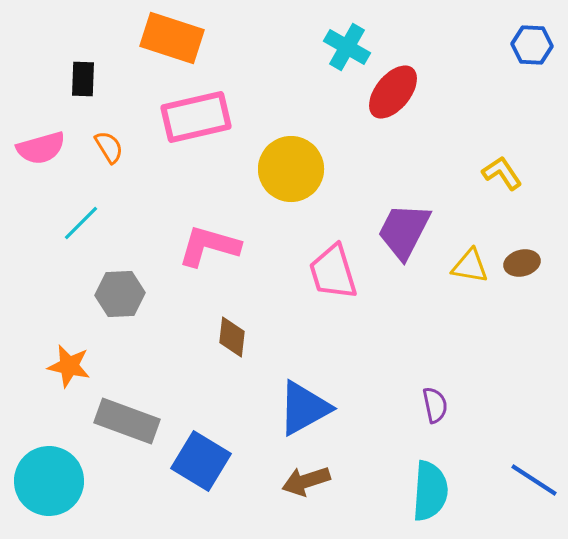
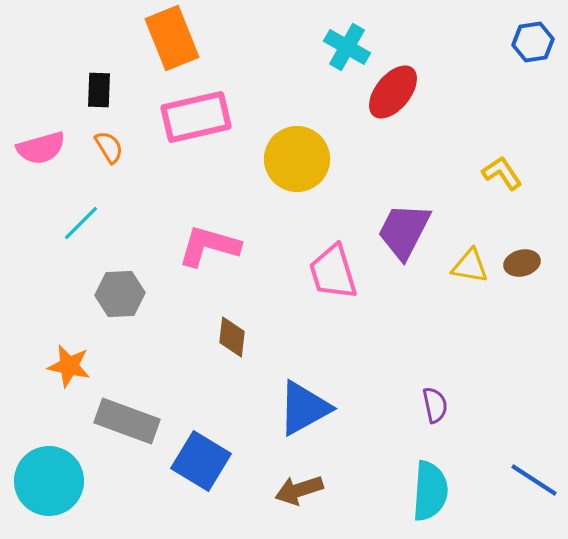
orange rectangle: rotated 50 degrees clockwise
blue hexagon: moved 1 px right, 3 px up; rotated 12 degrees counterclockwise
black rectangle: moved 16 px right, 11 px down
yellow circle: moved 6 px right, 10 px up
brown arrow: moved 7 px left, 9 px down
